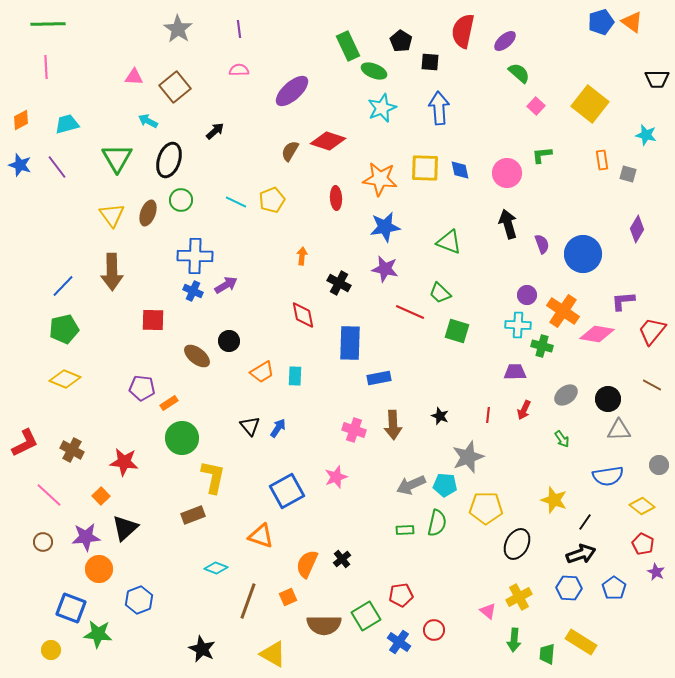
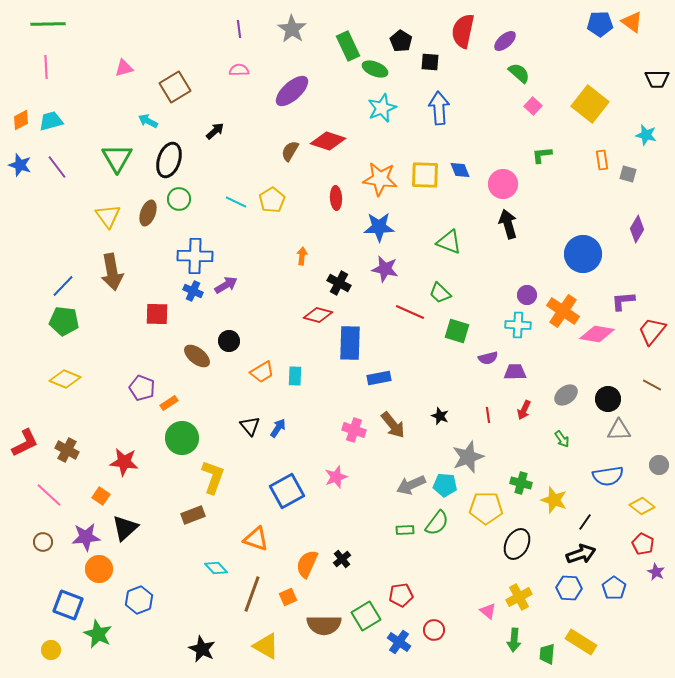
blue pentagon at (601, 22): moved 1 px left, 2 px down; rotated 15 degrees clockwise
gray star at (178, 29): moved 114 px right
green ellipse at (374, 71): moved 1 px right, 2 px up
pink triangle at (134, 77): moved 10 px left, 9 px up; rotated 18 degrees counterclockwise
brown square at (175, 87): rotated 8 degrees clockwise
pink square at (536, 106): moved 3 px left
cyan trapezoid at (67, 124): moved 16 px left, 3 px up
yellow square at (425, 168): moved 7 px down
blue diamond at (460, 170): rotated 10 degrees counterclockwise
pink circle at (507, 173): moved 4 px left, 11 px down
green circle at (181, 200): moved 2 px left, 1 px up
yellow pentagon at (272, 200): rotated 10 degrees counterclockwise
yellow triangle at (112, 215): moved 4 px left, 1 px down
blue star at (385, 227): moved 6 px left; rotated 8 degrees clockwise
purple semicircle at (542, 244): moved 54 px left, 114 px down; rotated 96 degrees clockwise
brown arrow at (112, 272): rotated 9 degrees counterclockwise
red diamond at (303, 315): moved 15 px right; rotated 64 degrees counterclockwise
red square at (153, 320): moved 4 px right, 6 px up
green pentagon at (64, 329): moved 8 px up; rotated 20 degrees clockwise
green cross at (542, 346): moved 21 px left, 137 px down
purple pentagon at (142, 388): rotated 15 degrees clockwise
red line at (488, 415): rotated 14 degrees counterclockwise
brown arrow at (393, 425): rotated 36 degrees counterclockwise
brown cross at (72, 450): moved 5 px left
yellow L-shape at (213, 477): rotated 8 degrees clockwise
orange square at (101, 496): rotated 12 degrees counterclockwise
green semicircle at (437, 523): rotated 24 degrees clockwise
orange triangle at (261, 536): moved 5 px left, 3 px down
cyan diamond at (216, 568): rotated 25 degrees clockwise
brown line at (248, 601): moved 4 px right, 7 px up
blue square at (71, 608): moved 3 px left, 3 px up
green star at (98, 634): rotated 20 degrees clockwise
yellow triangle at (273, 654): moved 7 px left, 8 px up
